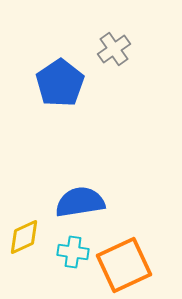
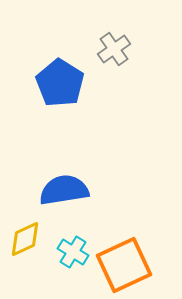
blue pentagon: rotated 6 degrees counterclockwise
blue semicircle: moved 16 px left, 12 px up
yellow diamond: moved 1 px right, 2 px down
cyan cross: rotated 24 degrees clockwise
